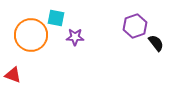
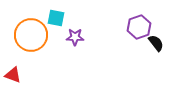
purple hexagon: moved 4 px right, 1 px down
